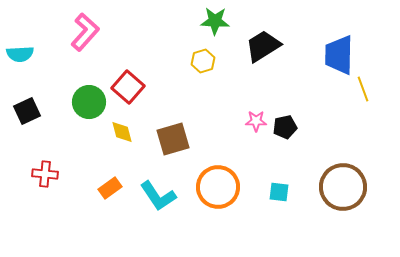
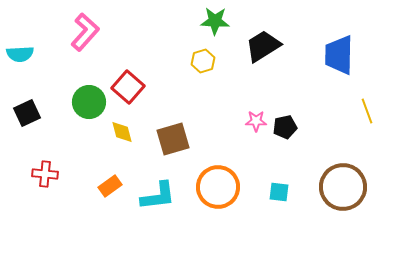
yellow line: moved 4 px right, 22 px down
black square: moved 2 px down
orange rectangle: moved 2 px up
cyan L-shape: rotated 63 degrees counterclockwise
